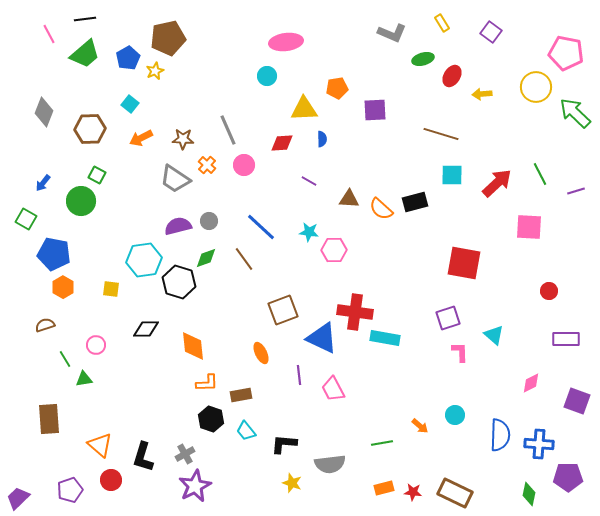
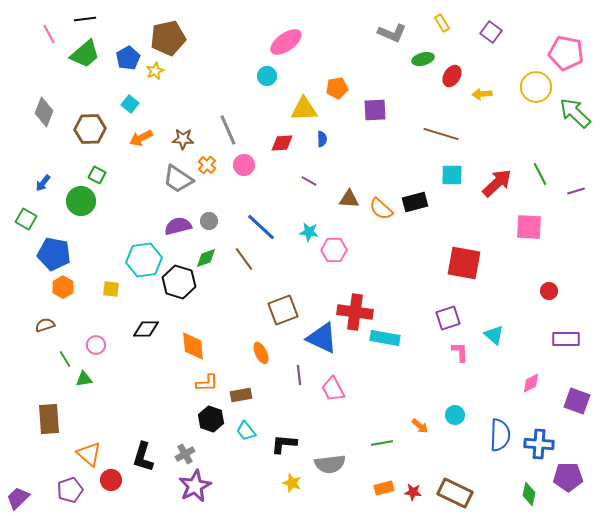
pink ellipse at (286, 42): rotated 28 degrees counterclockwise
gray trapezoid at (175, 179): moved 3 px right
orange triangle at (100, 445): moved 11 px left, 9 px down
